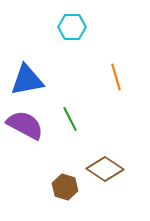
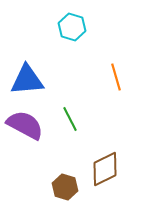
cyan hexagon: rotated 16 degrees clockwise
blue triangle: rotated 6 degrees clockwise
brown diamond: rotated 60 degrees counterclockwise
